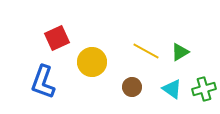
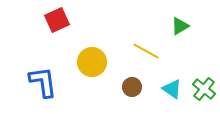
red square: moved 18 px up
green triangle: moved 26 px up
blue L-shape: rotated 152 degrees clockwise
green cross: rotated 35 degrees counterclockwise
